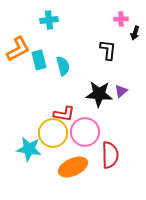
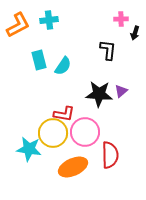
orange L-shape: moved 24 px up
cyan semicircle: rotated 48 degrees clockwise
